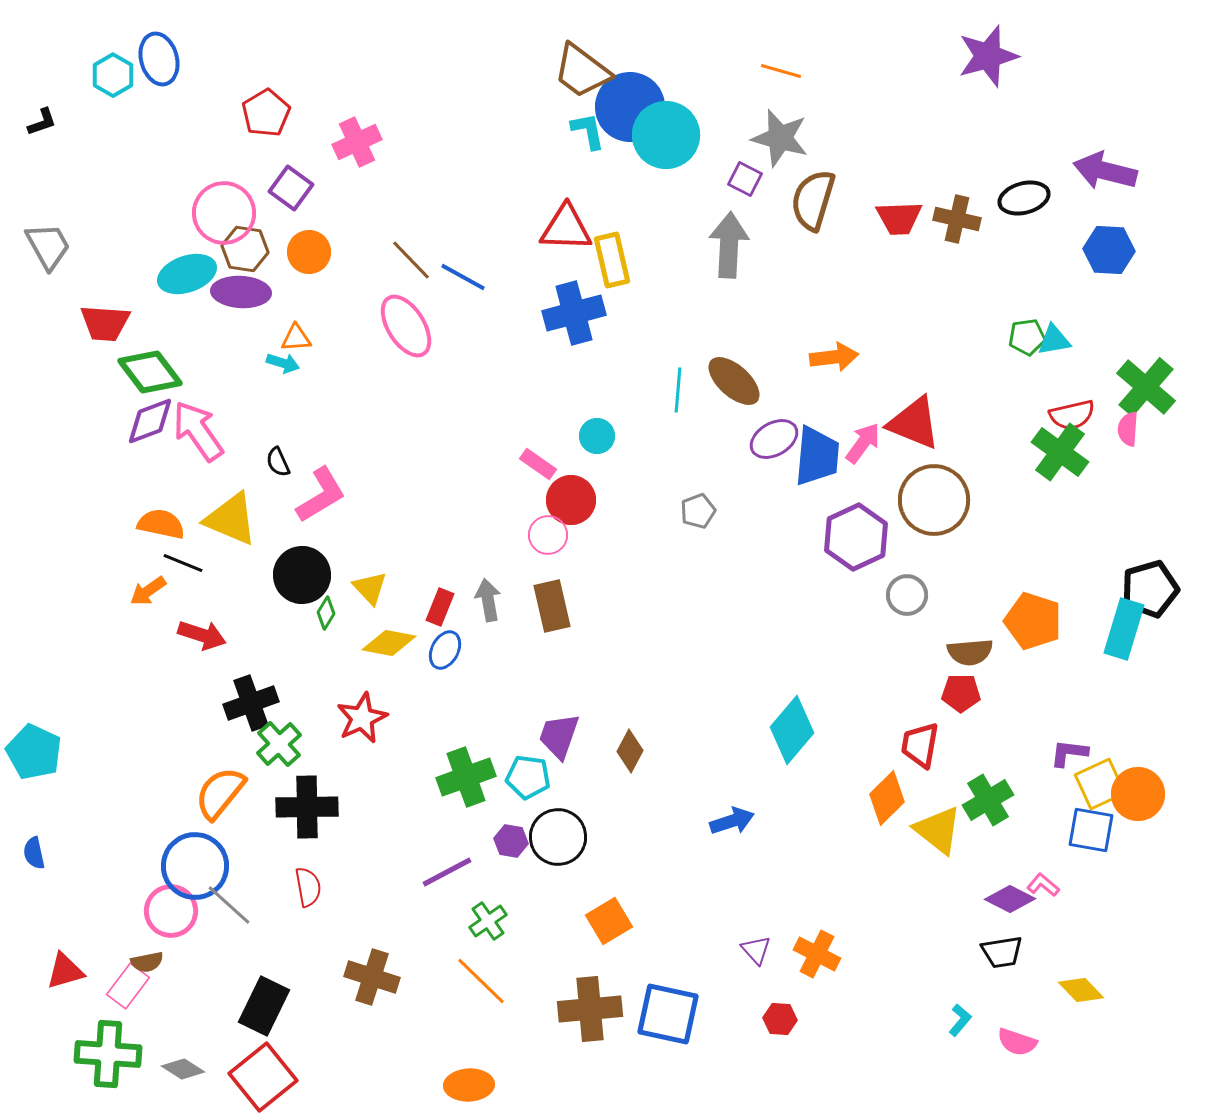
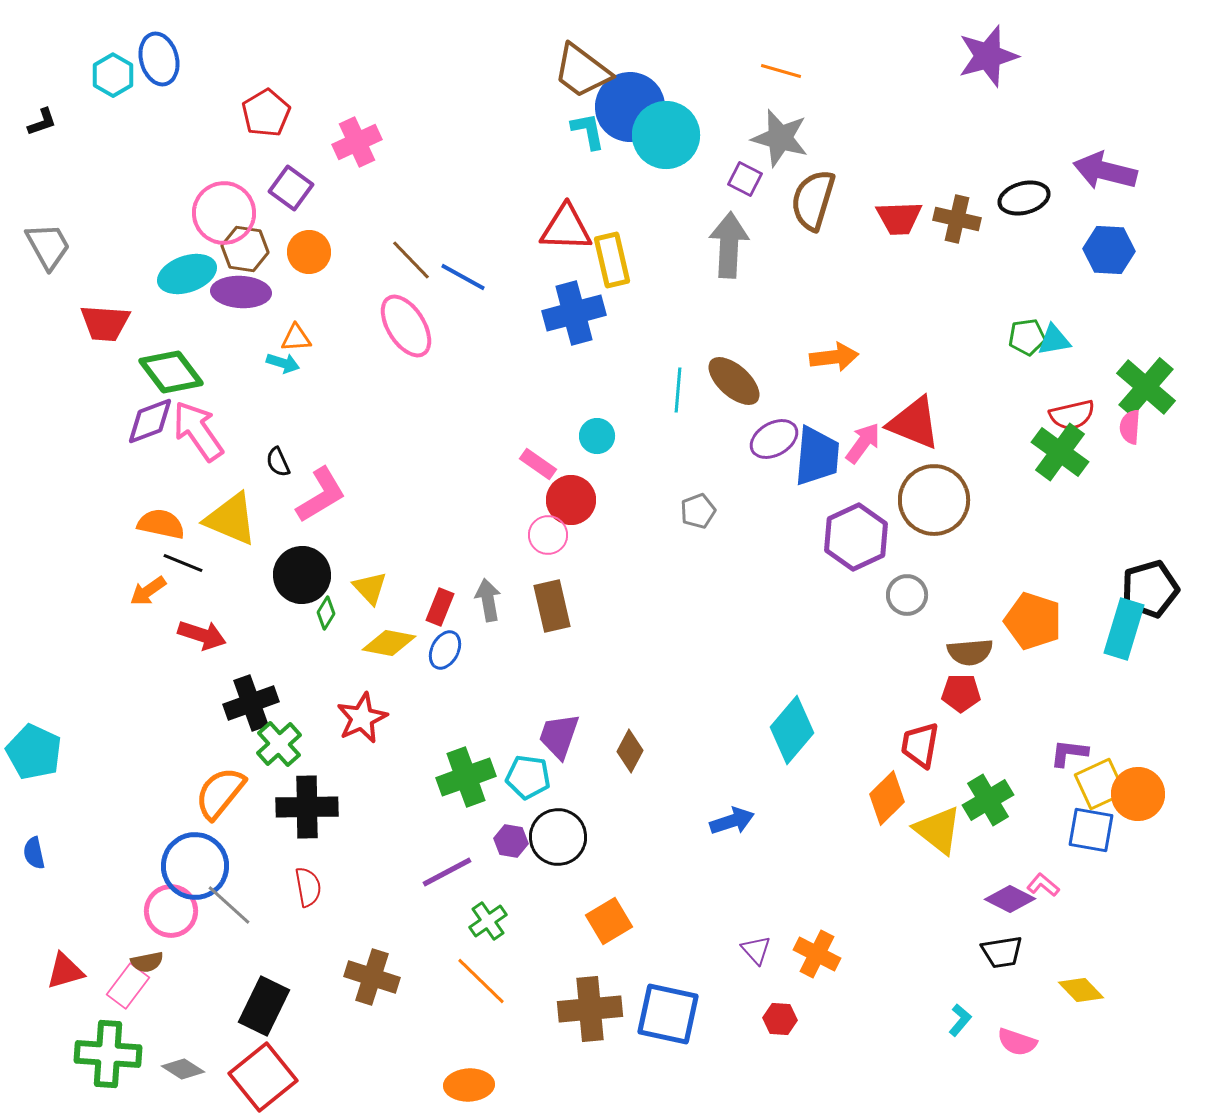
green diamond at (150, 372): moved 21 px right
pink semicircle at (1128, 429): moved 2 px right, 2 px up
